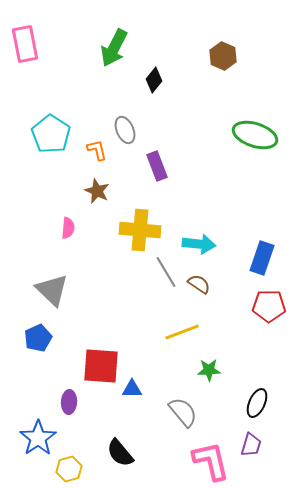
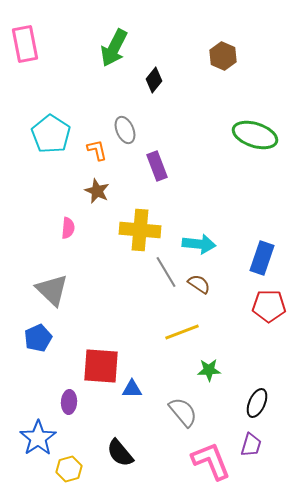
pink L-shape: rotated 9 degrees counterclockwise
